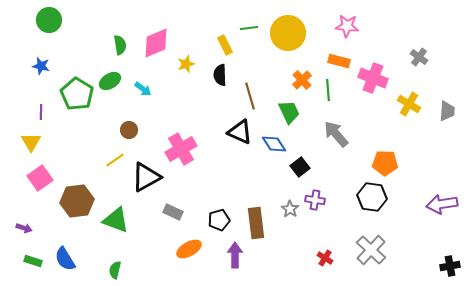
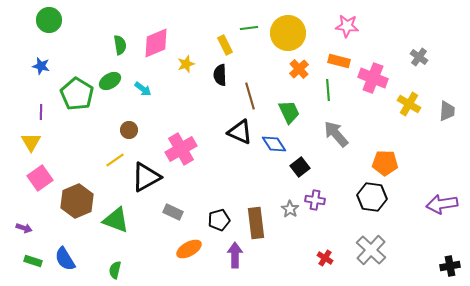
orange cross at (302, 80): moved 3 px left, 11 px up
brown hexagon at (77, 201): rotated 16 degrees counterclockwise
